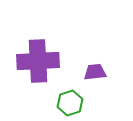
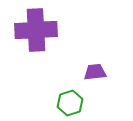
purple cross: moved 2 px left, 31 px up
